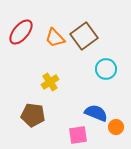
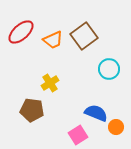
red ellipse: rotated 8 degrees clockwise
orange trapezoid: moved 2 px left, 2 px down; rotated 70 degrees counterclockwise
cyan circle: moved 3 px right
yellow cross: moved 1 px down
brown pentagon: moved 1 px left, 5 px up
pink square: rotated 24 degrees counterclockwise
